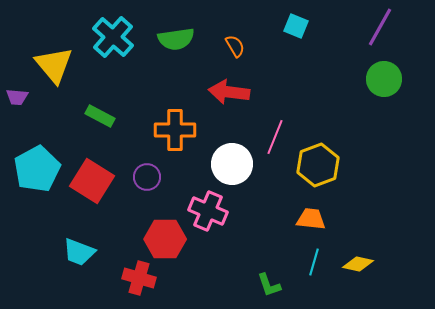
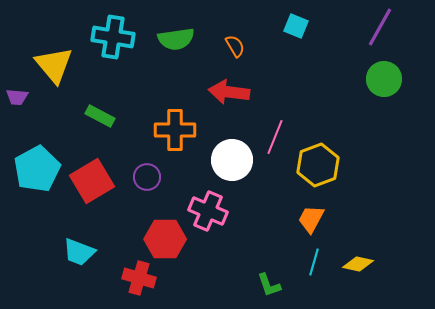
cyan cross: rotated 33 degrees counterclockwise
white circle: moved 4 px up
red square: rotated 27 degrees clockwise
orange trapezoid: rotated 68 degrees counterclockwise
